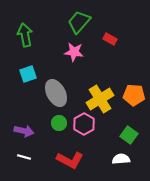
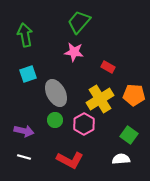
red rectangle: moved 2 px left, 28 px down
green circle: moved 4 px left, 3 px up
